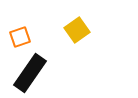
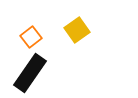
orange square: moved 11 px right; rotated 20 degrees counterclockwise
